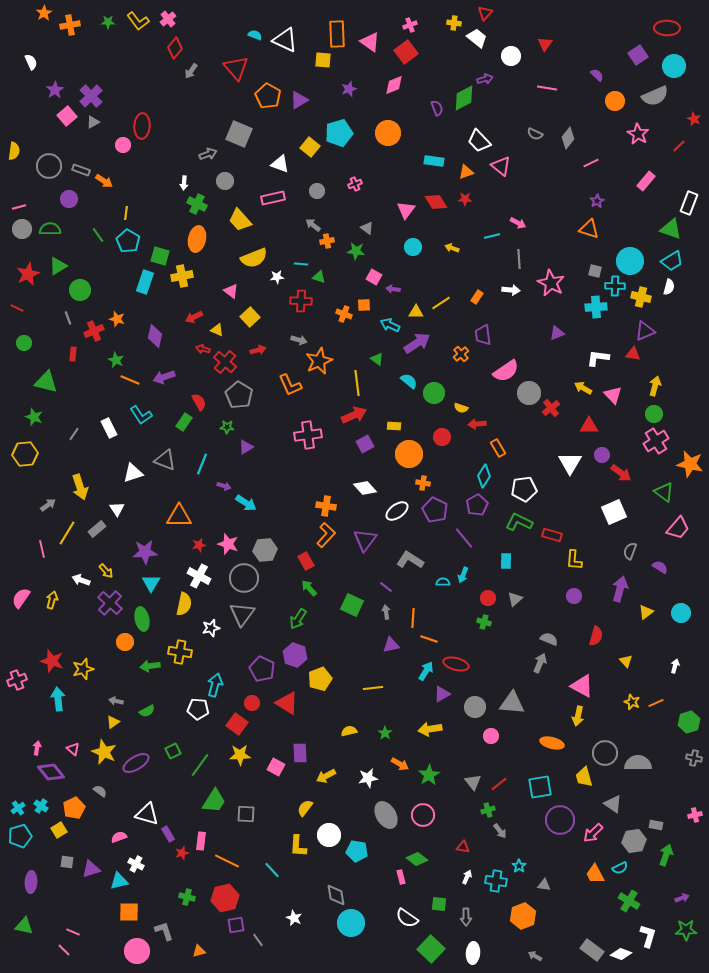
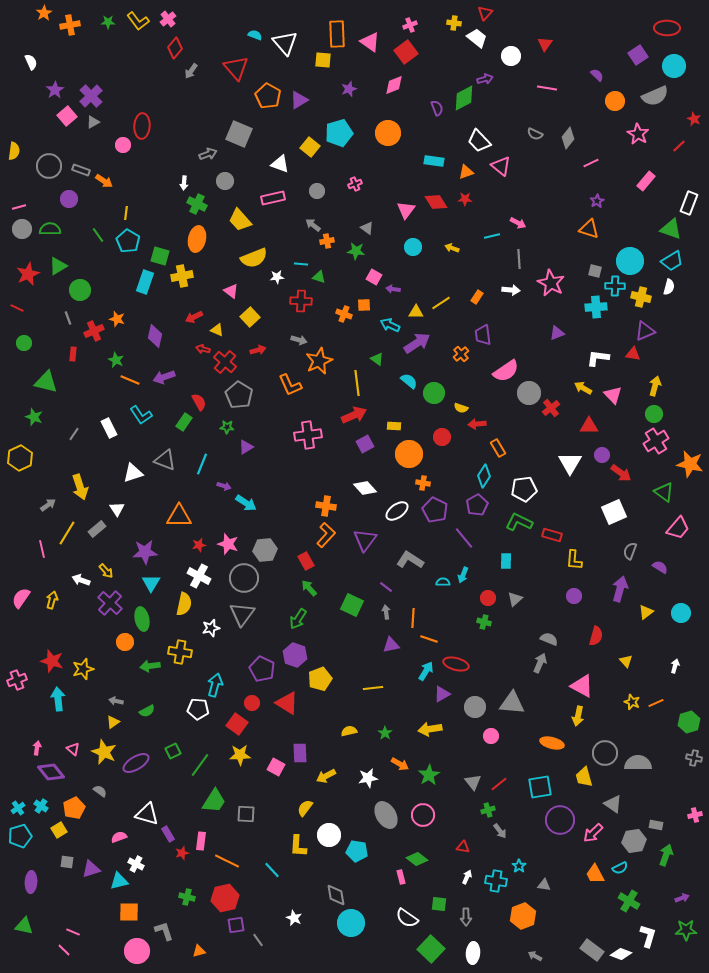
white triangle at (285, 40): moved 3 px down; rotated 24 degrees clockwise
yellow hexagon at (25, 454): moved 5 px left, 4 px down; rotated 20 degrees counterclockwise
